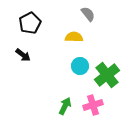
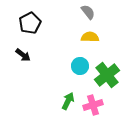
gray semicircle: moved 2 px up
yellow semicircle: moved 16 px right
green arrow: moved 3 px right, 5 px up
